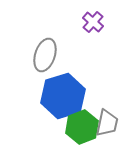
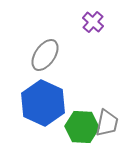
gray ellipse: rotated 16 degrees clockwise
blue hexagon: moved 20 px left, 7 px down; rotated 18 degrees counterclockwise
green hexagon: rotated 24 degrees clockwise
